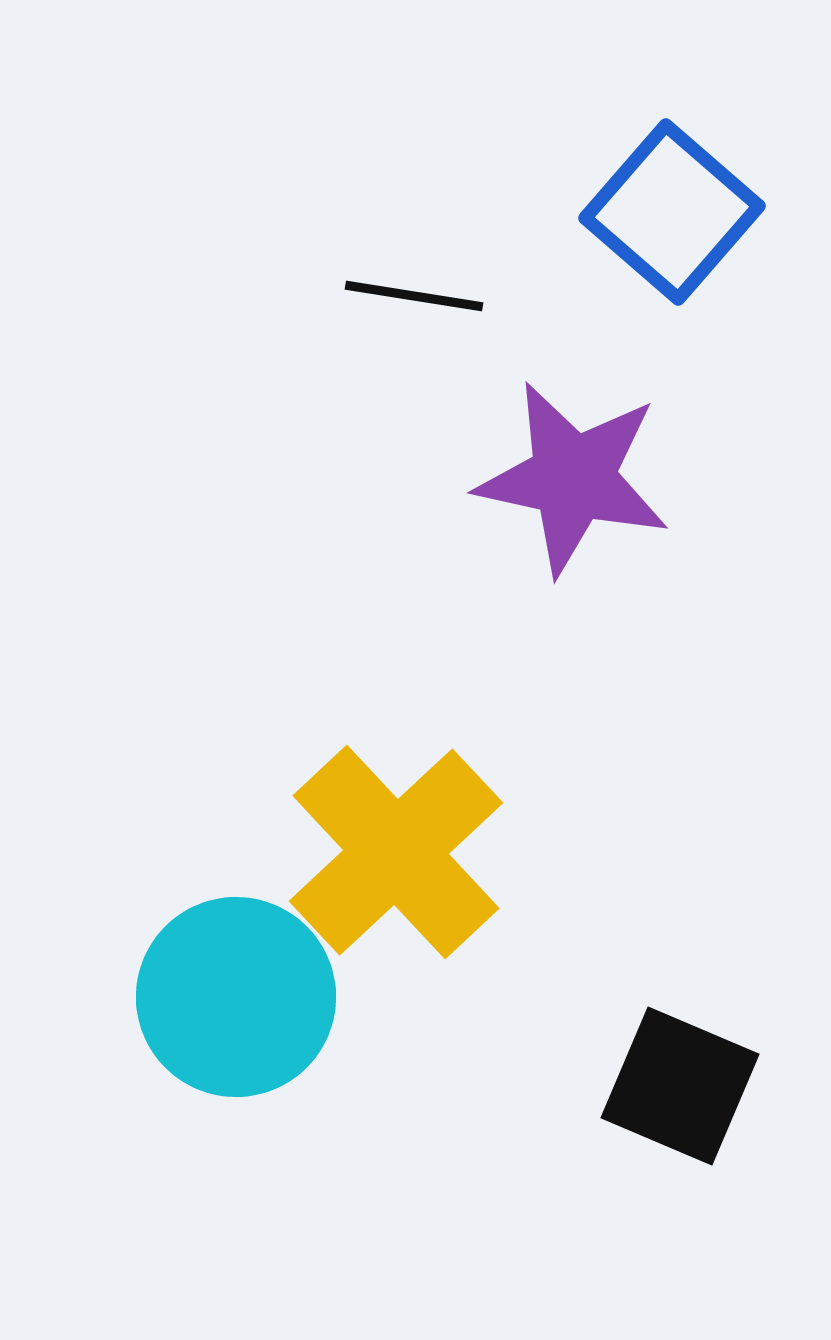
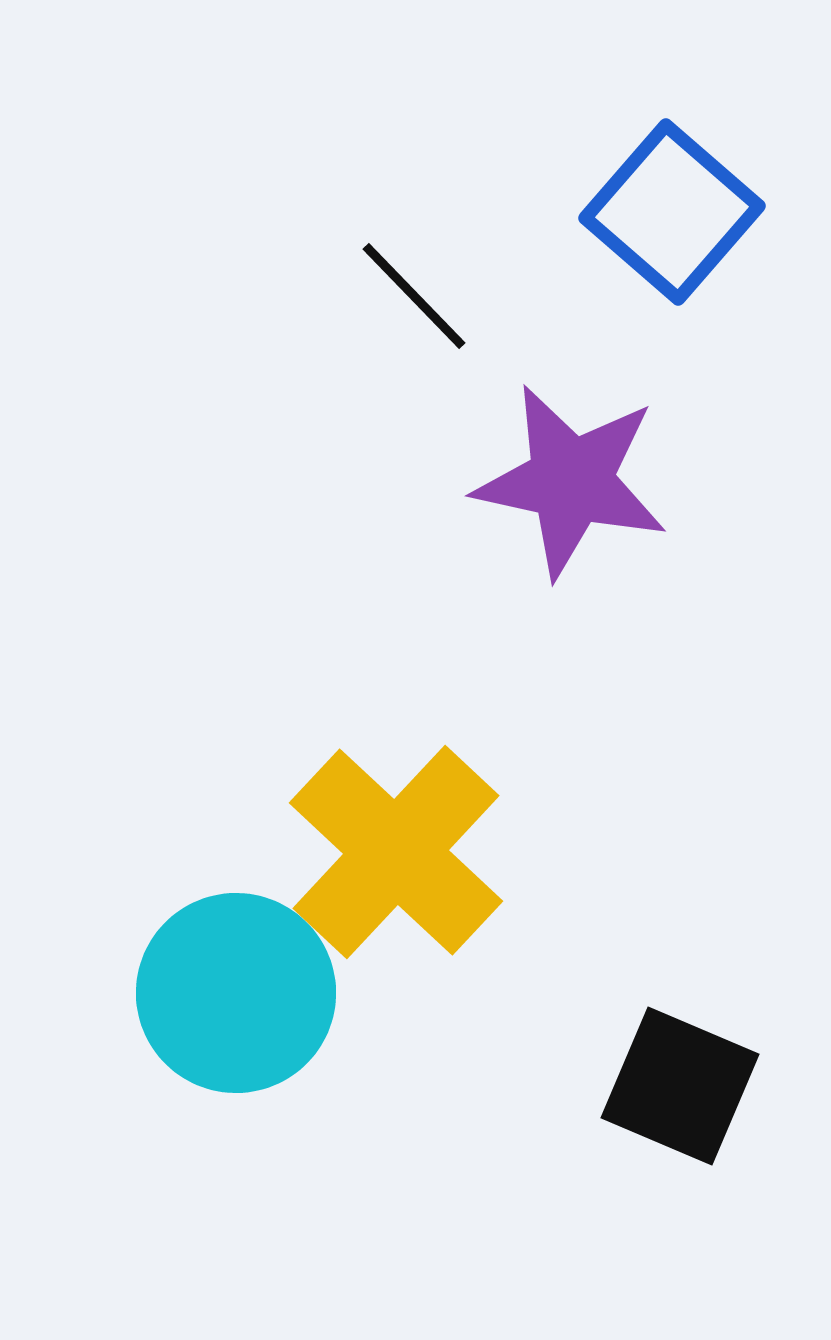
black line: rotated 37 degrees clockwise
purple star: moved 2 px left, 3 px down
yellow cross: rotated 4 degrees counterclockwise
cyan circle: moved 4 px up
